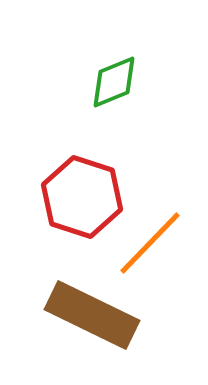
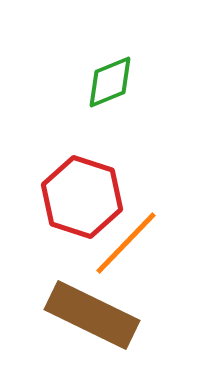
green diamond: moved 4 px left
orange line: moved 24 px left
